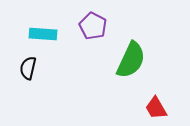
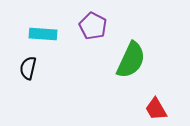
red trapezoid: moved 1 px down
